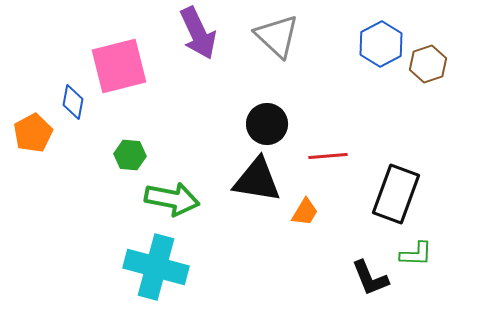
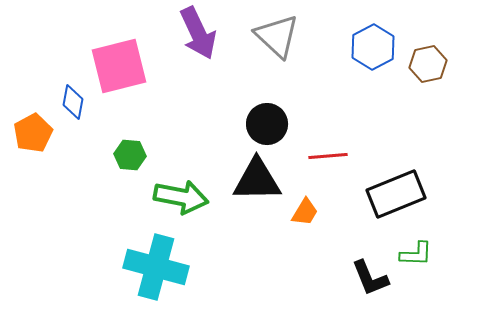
blue hexagon: moved 8 px left, 3 px down
brown hexagon: rotated 6 degrees clockwise
black triangle: rotated 10 degrees counterclockwise
black rectangle: rotated 48 degrees clockwise
green arrow: moved 9 px right, 2 px up
